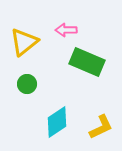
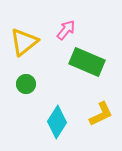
pink arrow: rotated 130 degrees clockwise
green circle: moved 1 px left
cyan diamond: rotated 24 degrees counterclockwise
yellow L-shape: moved 13 px up
